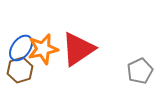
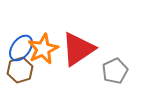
orange star: rotated 12 degrees counterclockwise
gray pentagon: moved 25 px left
